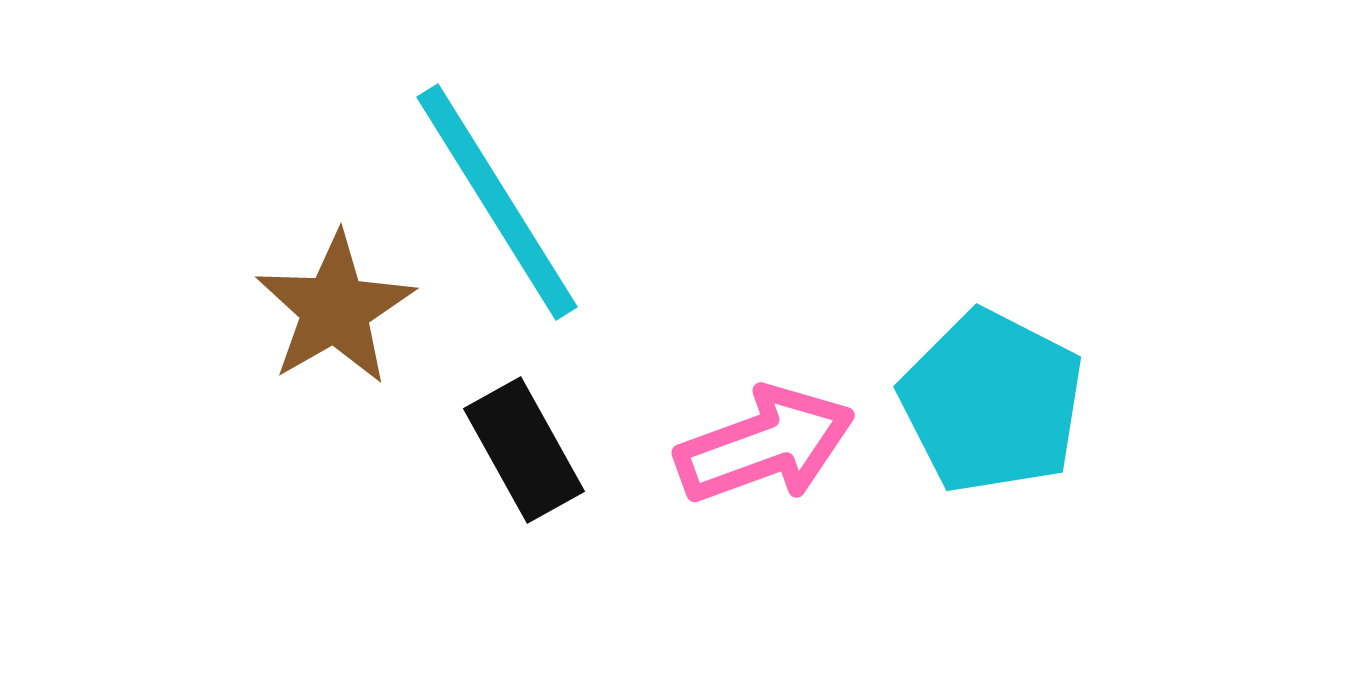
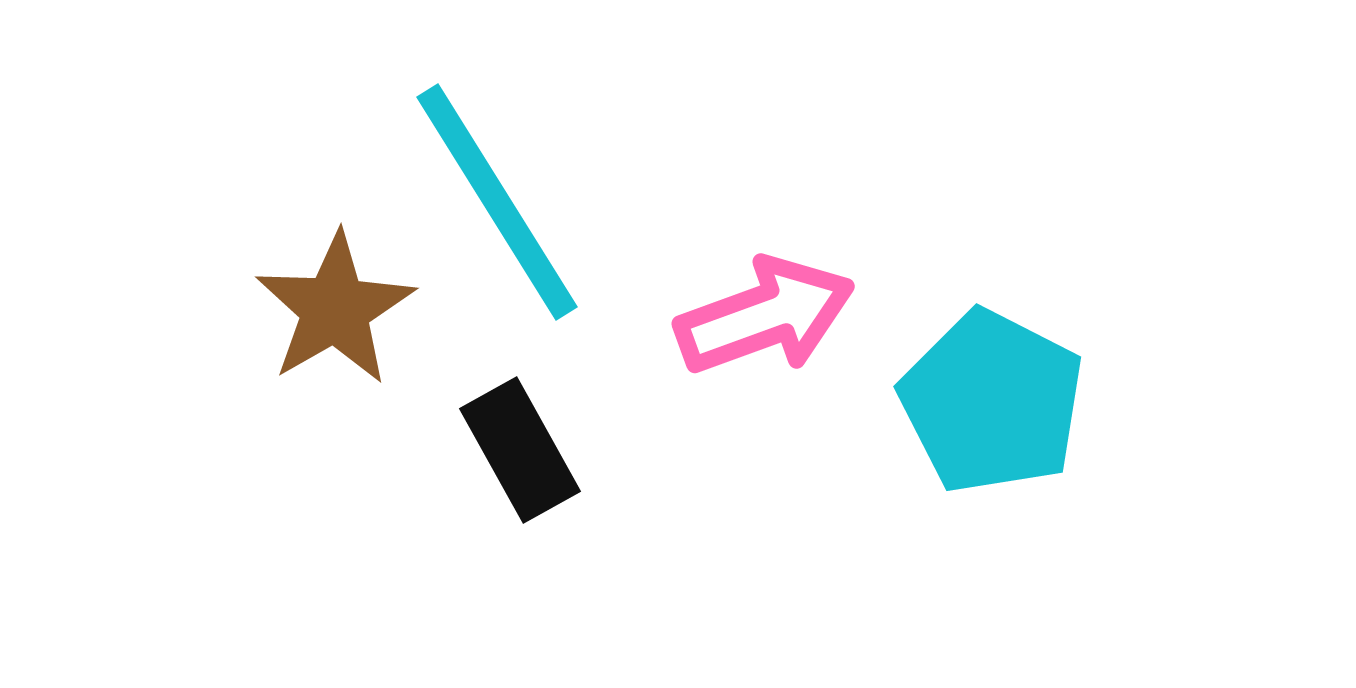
pink arrow: moved 129 px up
black rectangle: moved 4 px left
